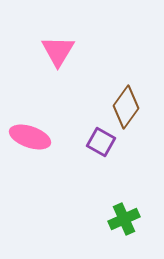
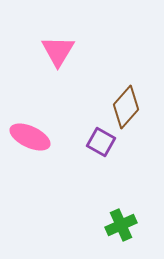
brown diamond: rotated 6 degrees clockwise
pink ellipse: rotated 6 degrees clockwise
green cross: moved 3 px left, 6 px down
